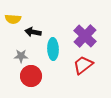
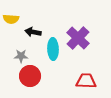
yellow semicircle: moved 2 px left
purple cross: moved 7 px left, 2 px down
red trapezoid: moved 3 px right, 16 px down; rotated 40 degrees clockwise
red circle: moved 1 px left
